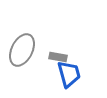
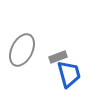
gray rectangle: rotated 30 degrees counterclockwise
